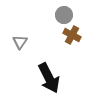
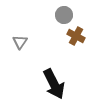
brown cross: moved 4 px right, 1 px down
black arrow: moved 5 px right, 6 px down
